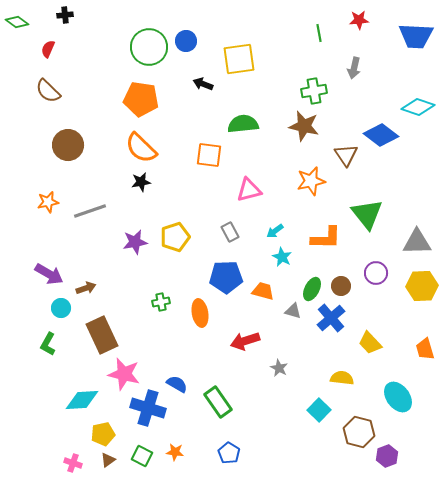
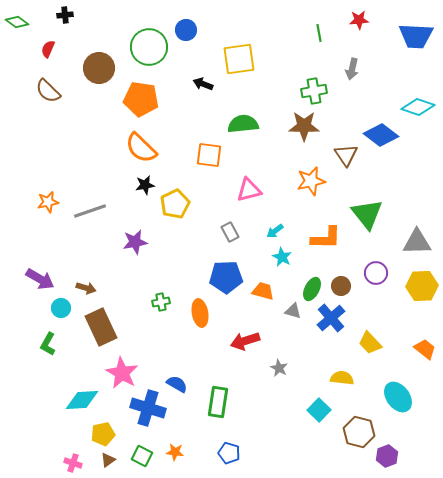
blue circle at (186, 41): moved 11 px up
gray arrow at (354, 68): moved 2 px left, 1 px down
brown star at (304, 126): rotated 12 degrees counterclockwise
brown circle at (68, 145): moved 31 px right, 77 px up
black star at (141, 182): moved 4 px right, 3 px down
yellow pentagon at (175, 237): moved 33 px up; rotated 8 degrees counterclockwise
purple arrow at (49, 274): moved 9 px left, 5 px down
brown arrow at (86, 288): rotated 36 degrees clockwise
brown rectangle at (102, 335): moved 1 px left, 8 px up
orange trapezoid at (425, 349): rotated 145 degrees clockwise
pink star at (124, 374): moved 2 px left, 1 px up; rotated 16 degrees clockwise
green rectangle at (218, 402): rotated 44 degrees clockwise
blue pentagon at (229, 453): rotated 15 degrees counterclockwise
